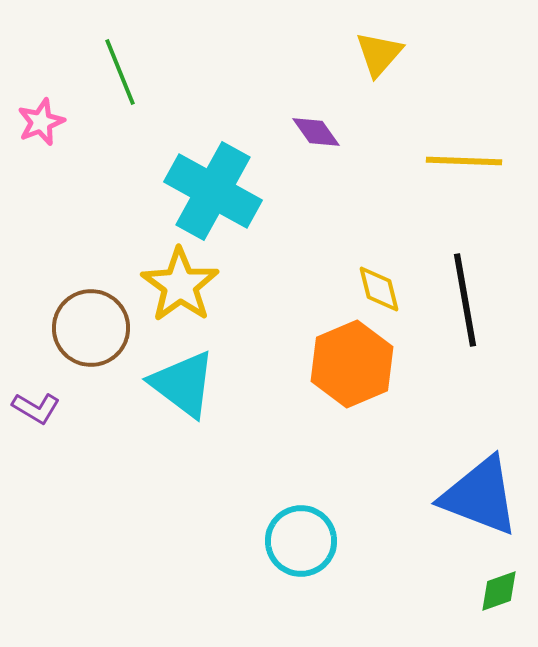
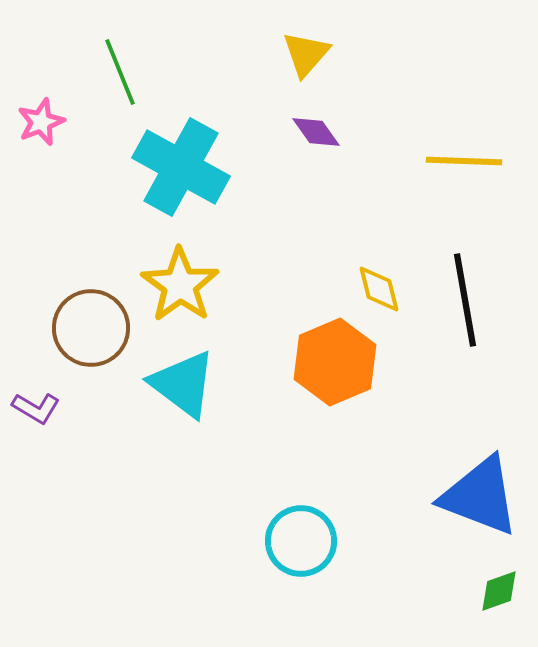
yellow triangle: moved 73 px left
cyan cross: moved 32 px left, 24 px up
orange hexagon: moved 17 px left, 2 px up
